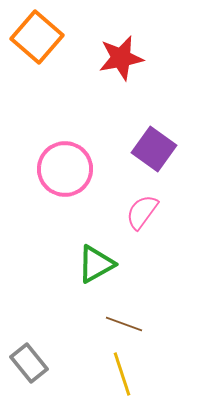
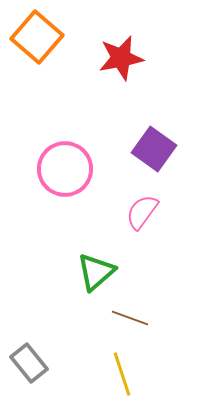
green triangle: moved 8 px down; rotated 12 degrees counterclockwise
brown line: moved 6 px right, 6 px up
